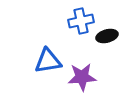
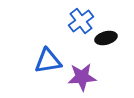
blue cross: rotated 25 degrees counterclockwise
black ellipse: moved 1 px left, 2 px down
